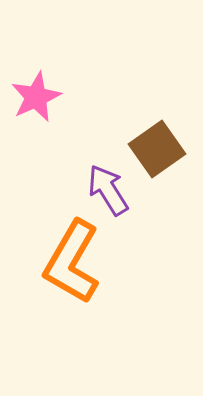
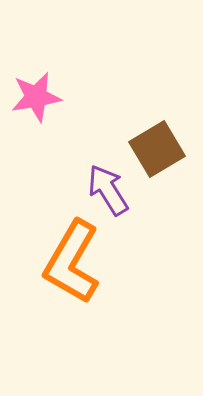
pink star: rotated 15 degrees clockwise
brown square: rotated 4 degrees clockwise
